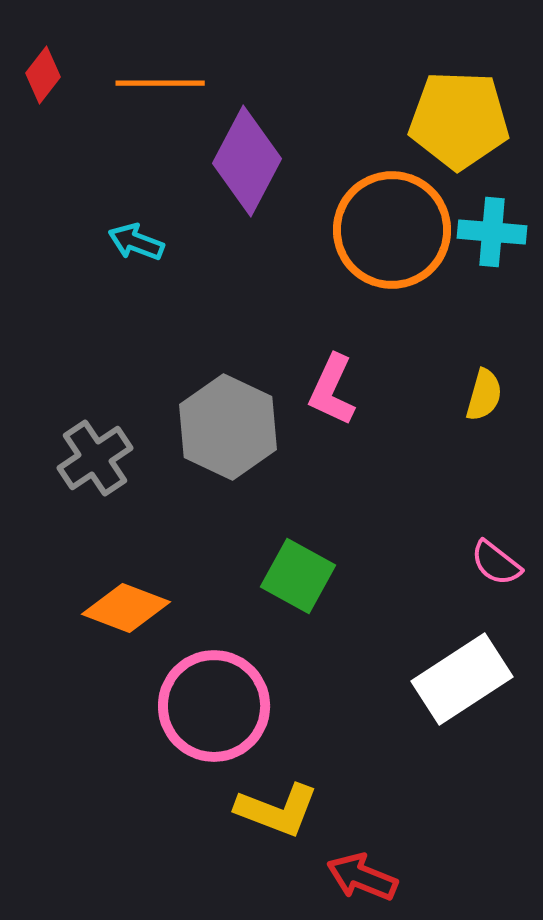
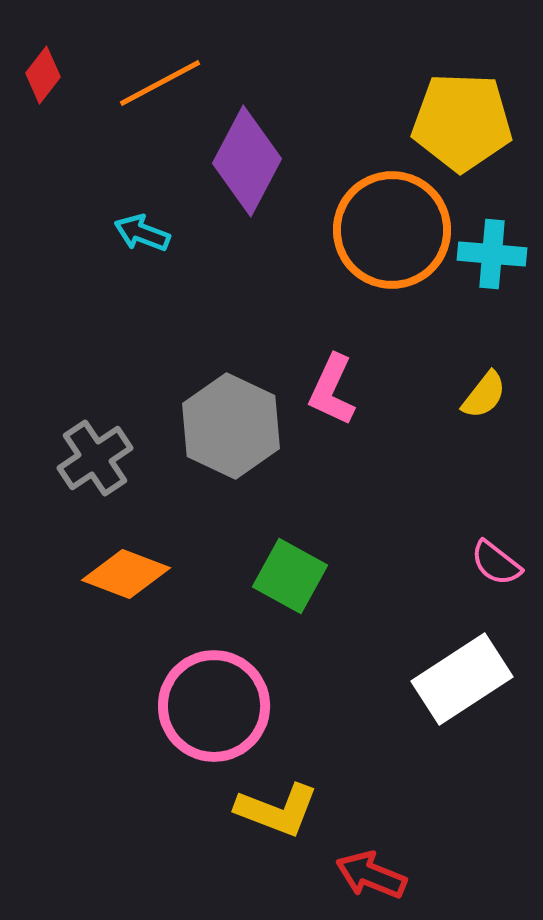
orange line: rotated 28 degrees counterclockwise
yellow pentagon: moved 3 px right, 2 px down
cyan cross: moved 22 px down
cyan arrow: moved 6 px right, 9 px up
yellow semicircle: rotated 22 degrees clockwise
gray hexagon: moved 3 px right, 1 px up
green square: moved 8 px left
orange diamond: moved 34 px up
red arrow: moved 9 px right, 2 px up
